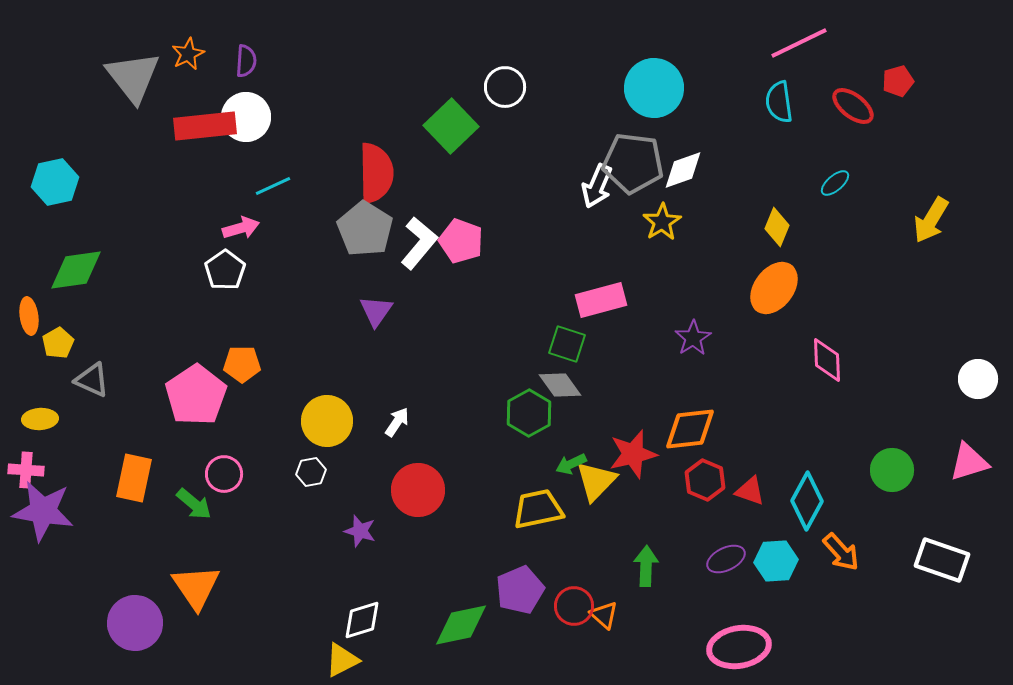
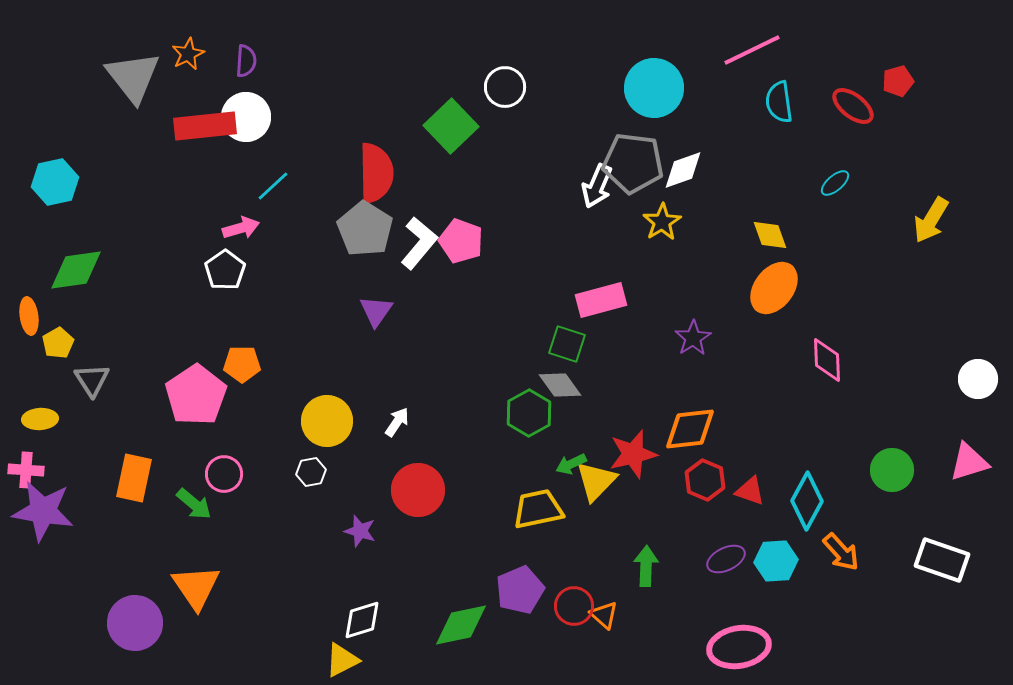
pink line at (799, 43): moved 47 px left, 7 px down
cyan line at (273, 186): rotated 18 degrees counterclockwise
yellow diamond at (777, 227): moved 7 px left, 8 px down; rotated 42 degrees counterclockwise
gray triangle at (92, 380): rotated 33 degrees clockwise
